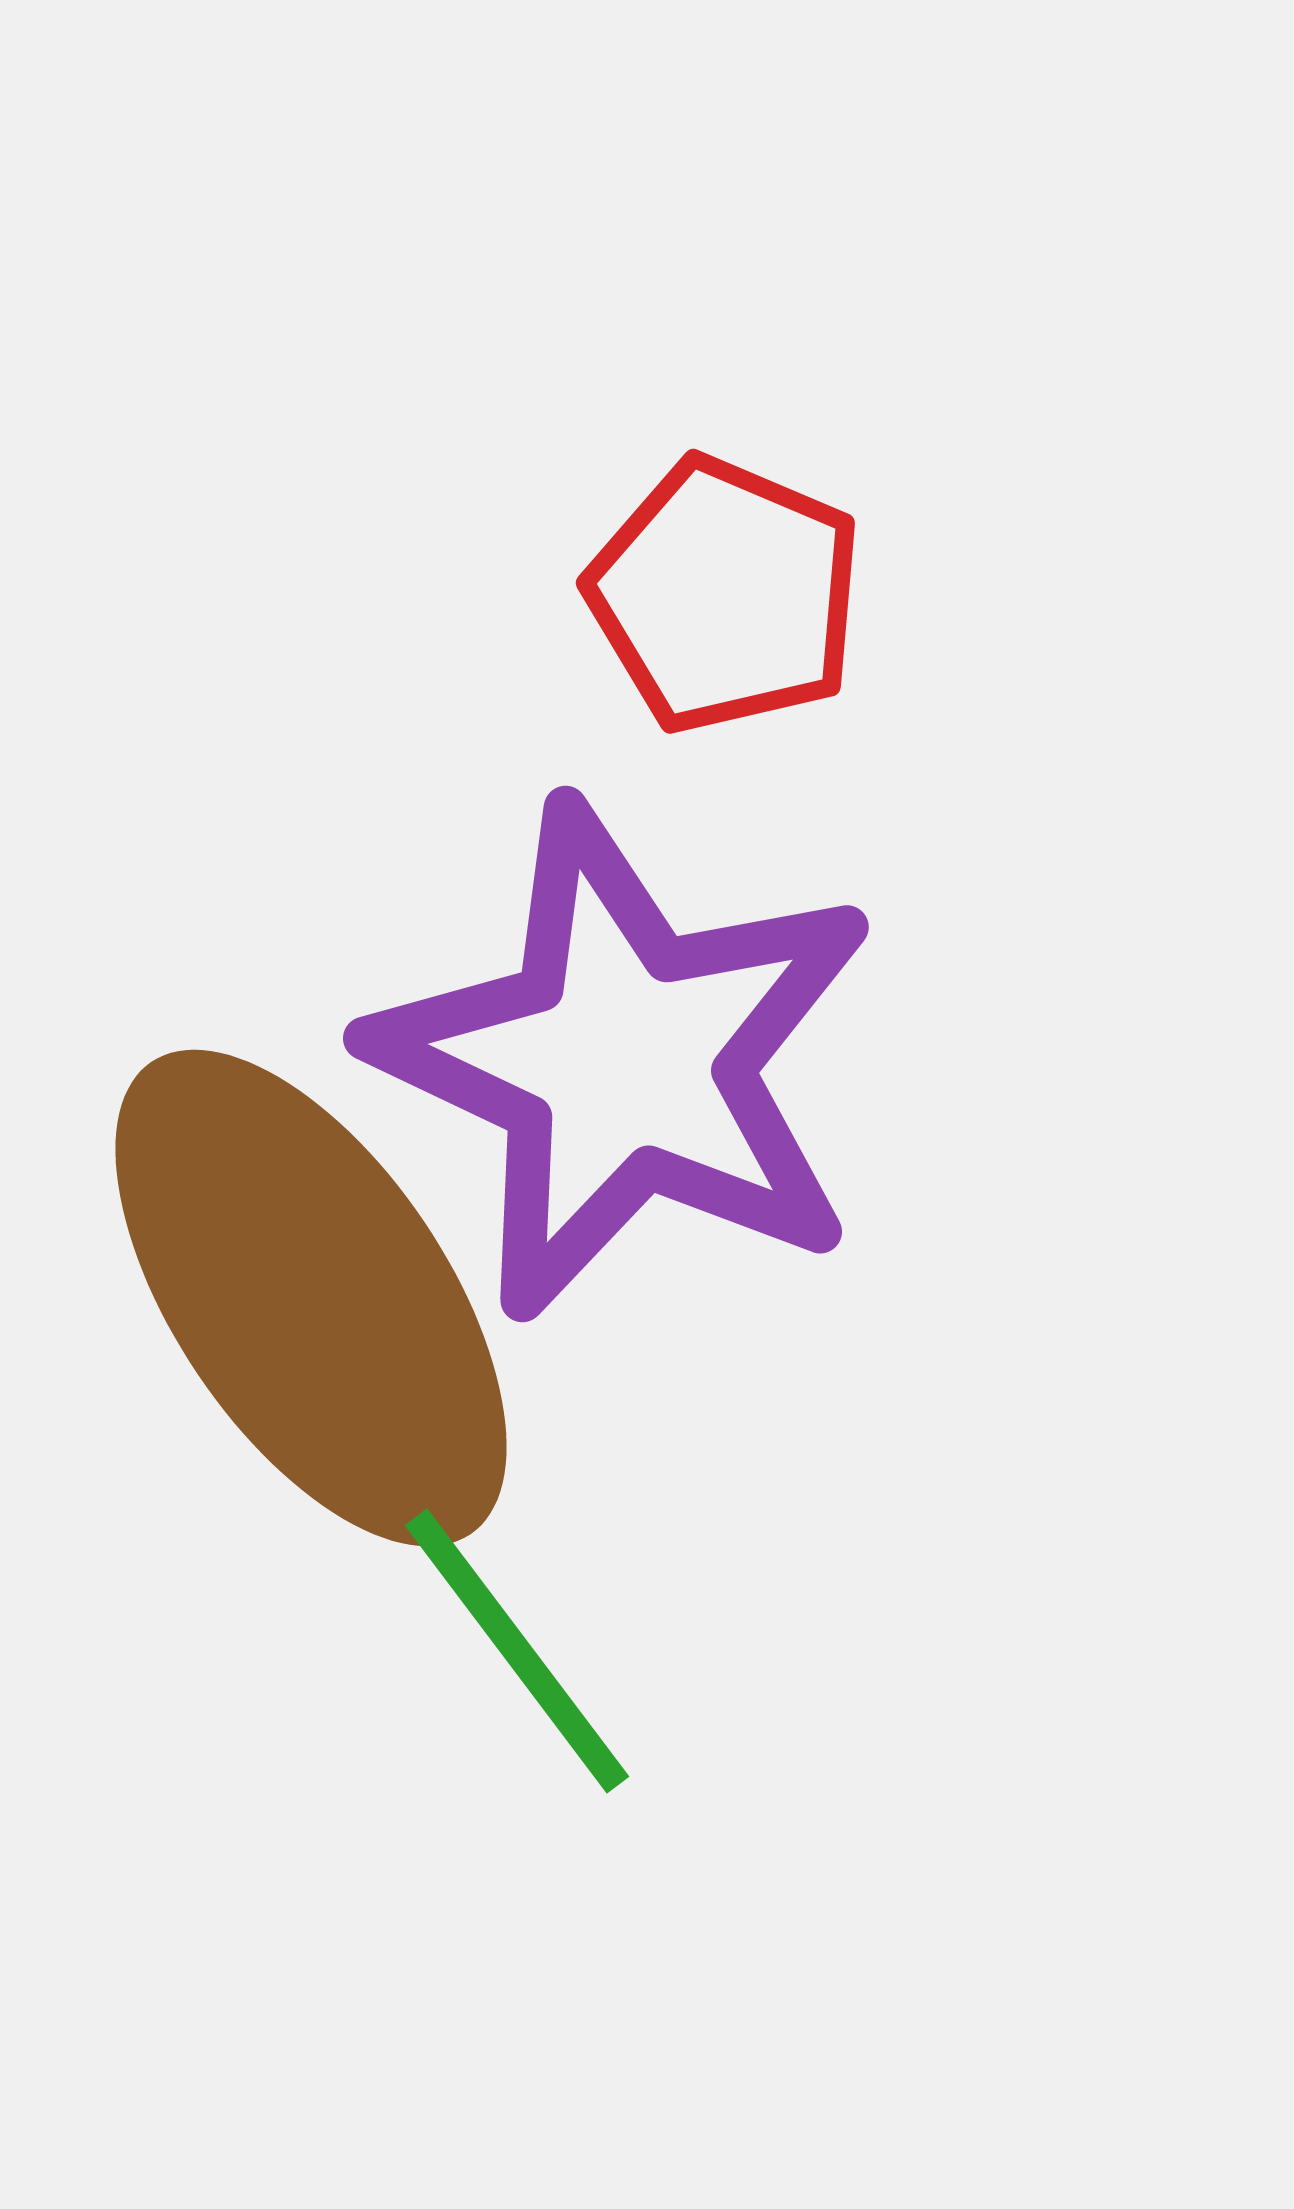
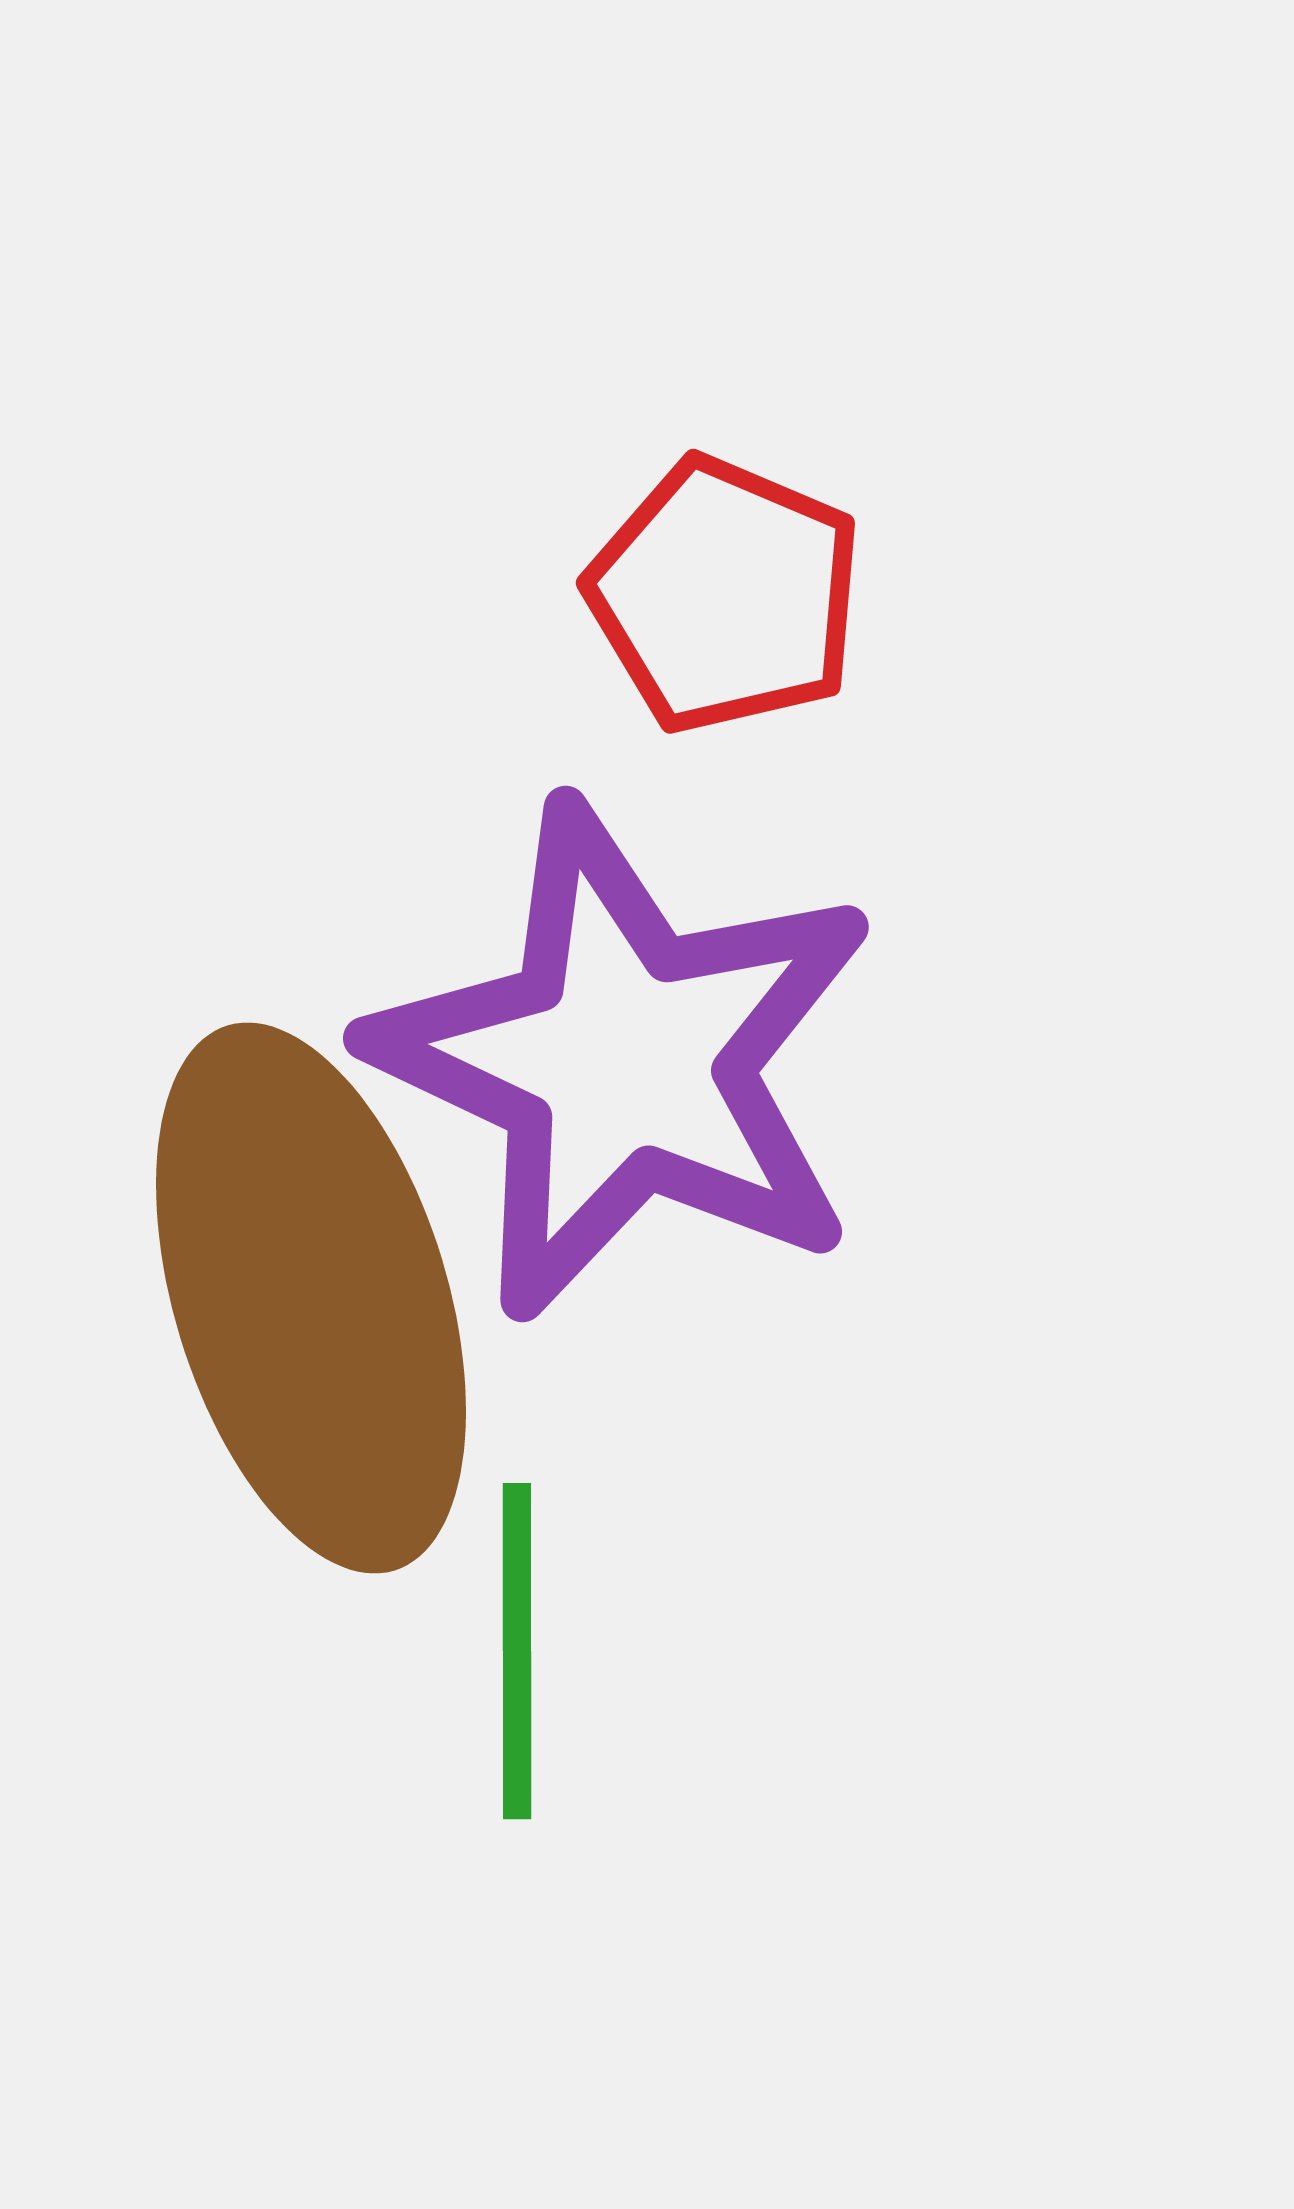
brown ellipse: rotated 17 degrees clockwise
green line: rotated 37 degrees clockwise
